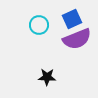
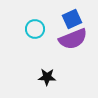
cyan circle: moved 4 px left, 4 px down
purple semicircle: moved 4 px left
